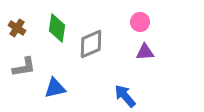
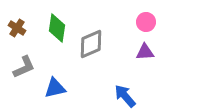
pink circle: moved 6 px right
gray L-shape: rotated 15 degrees counterclockwise
